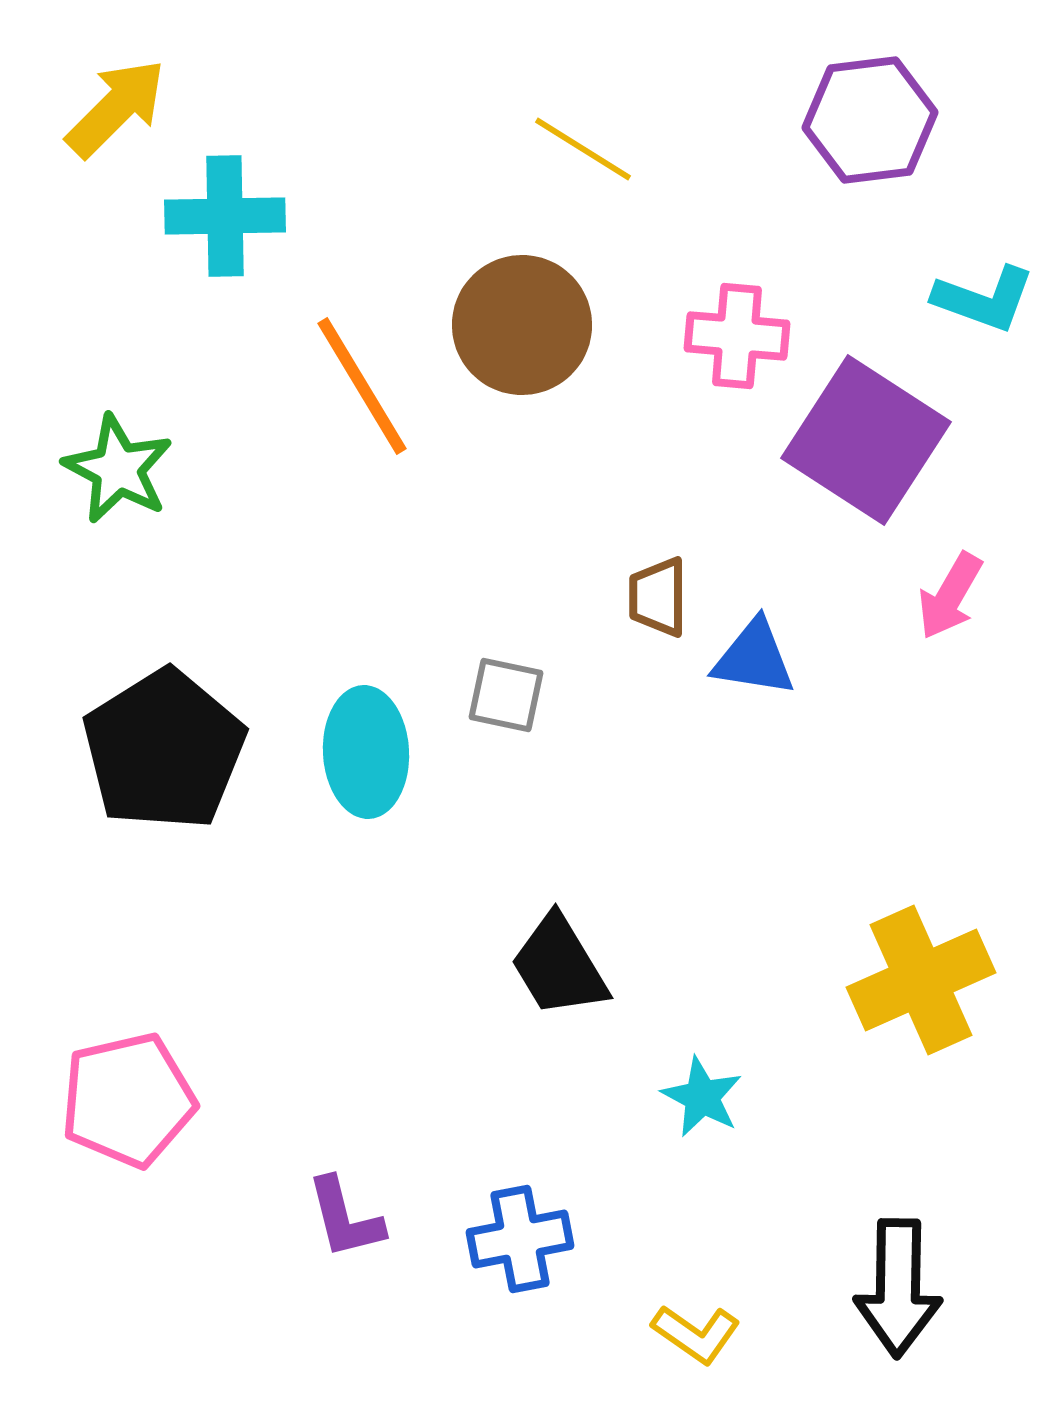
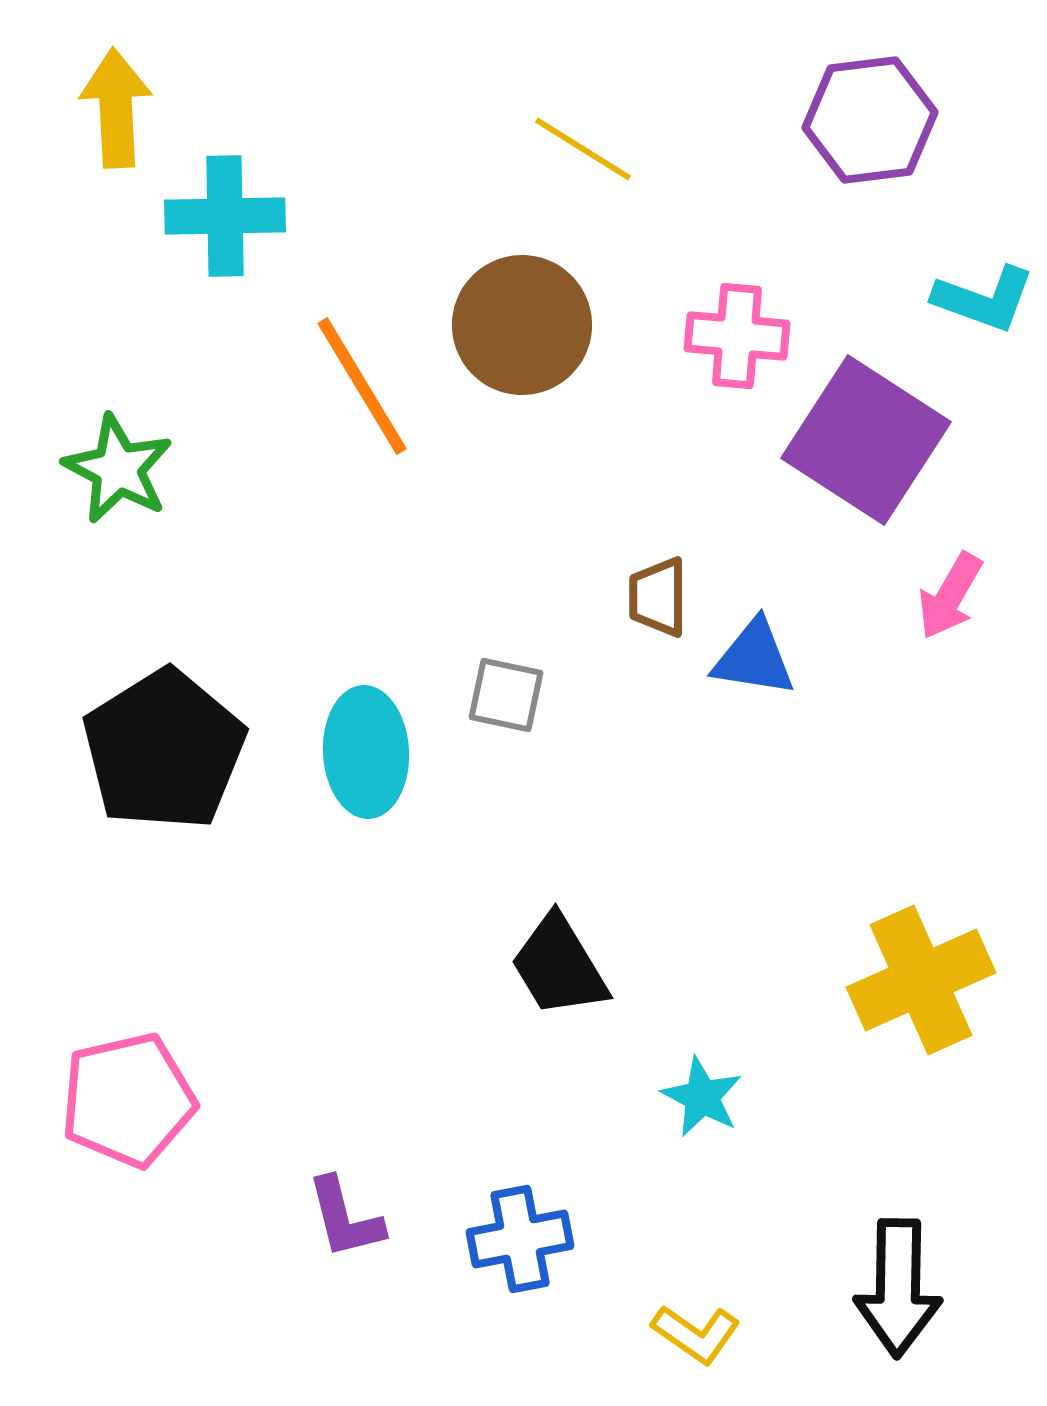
yellow arrow: rotated 48 degrees counterclockwise
